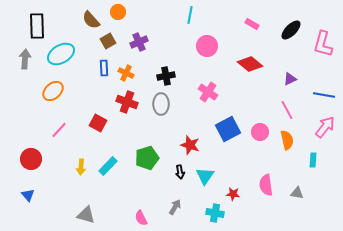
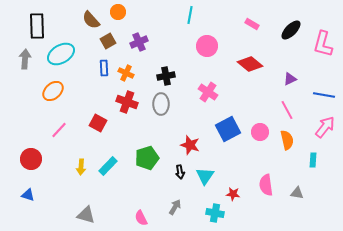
blue triangle at (28, 195): rotated 32 degrees counterclockwise
